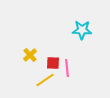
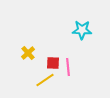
yellow cross: moved 2 px left, 2 px up
pink line: moved 1 px right, 1 px up
